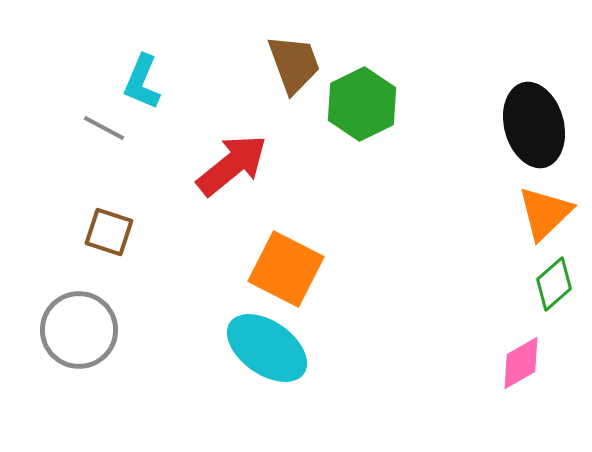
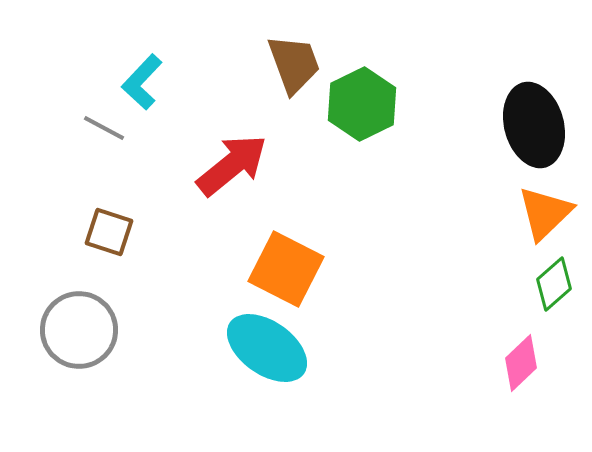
cyan L-shape: rotated 20 degrees clockwise
pink diamond: rotated 14 degrees counterclockwise
